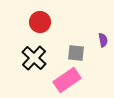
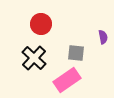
red circle: moved 1 px right, 2 px down
purple semicircle: moved 3 px up
